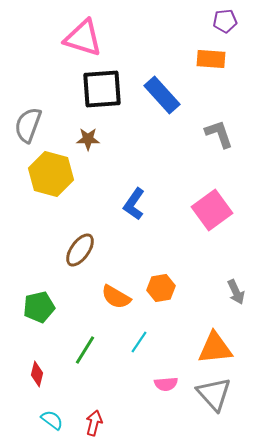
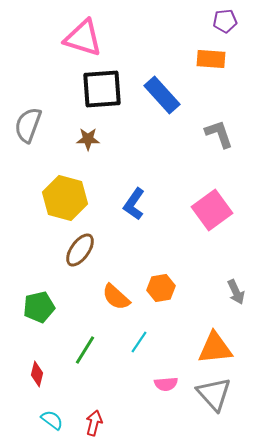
yellow hexagon: moved 14 px right, 24 px down
orange semicircle: rotated 12 degrees clockwise
